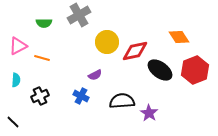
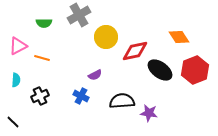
yellow circle: moved 1 px left, 5 px up
purple star: rotated 24 degrees counterclockwise
